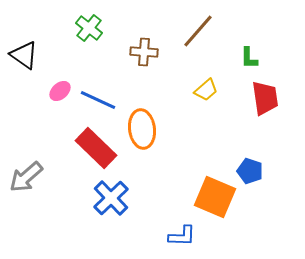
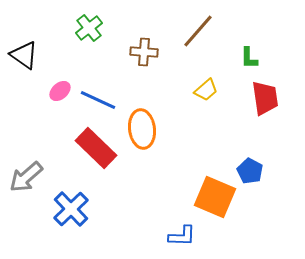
green cross: rotated 12 degrees clockwise
blue pentagon: rotated 10 degrees clockwise
blue cross: moved 40 px left, 11 px down
